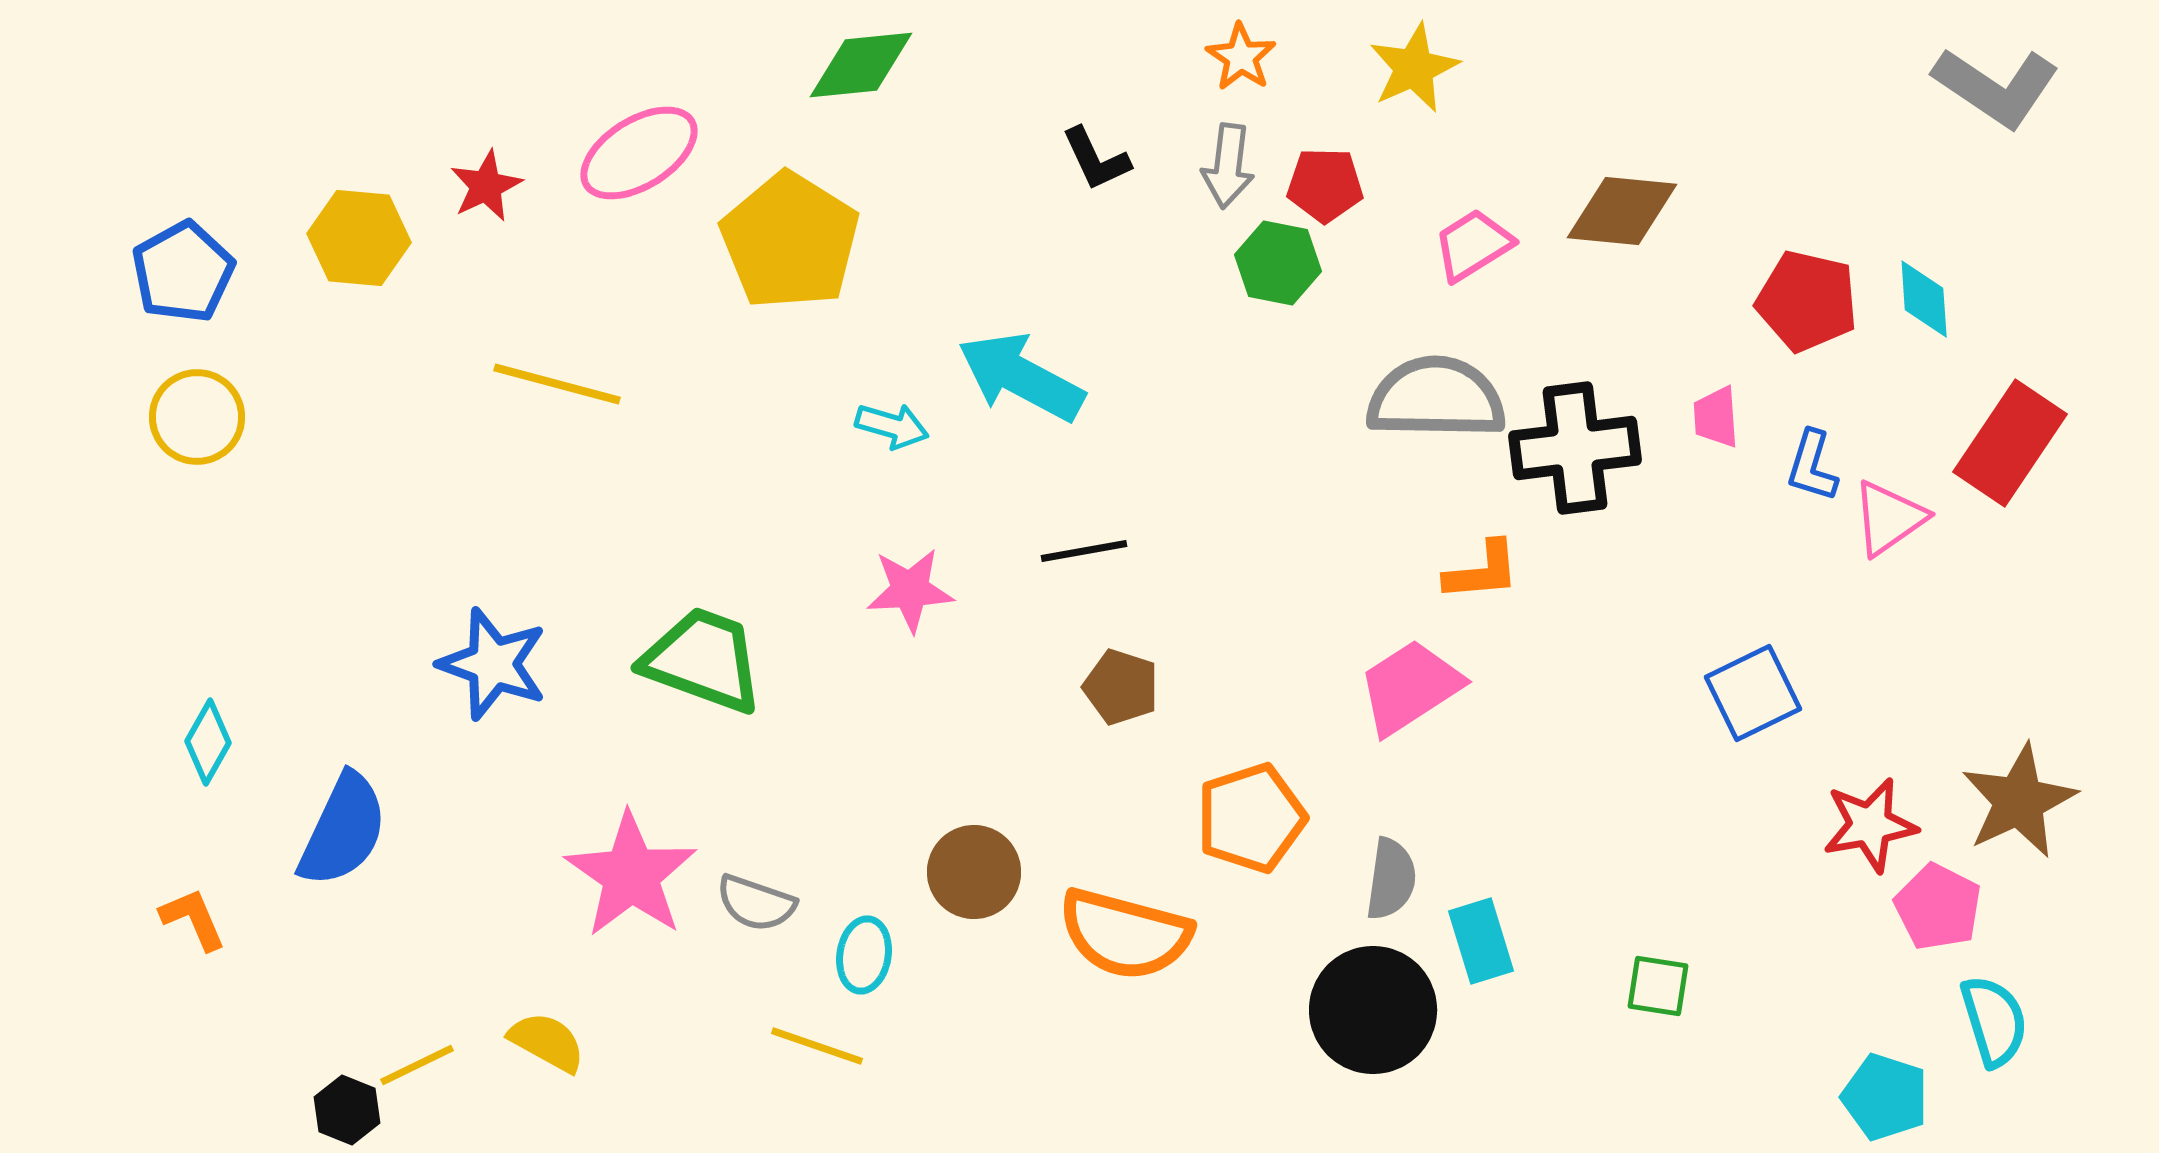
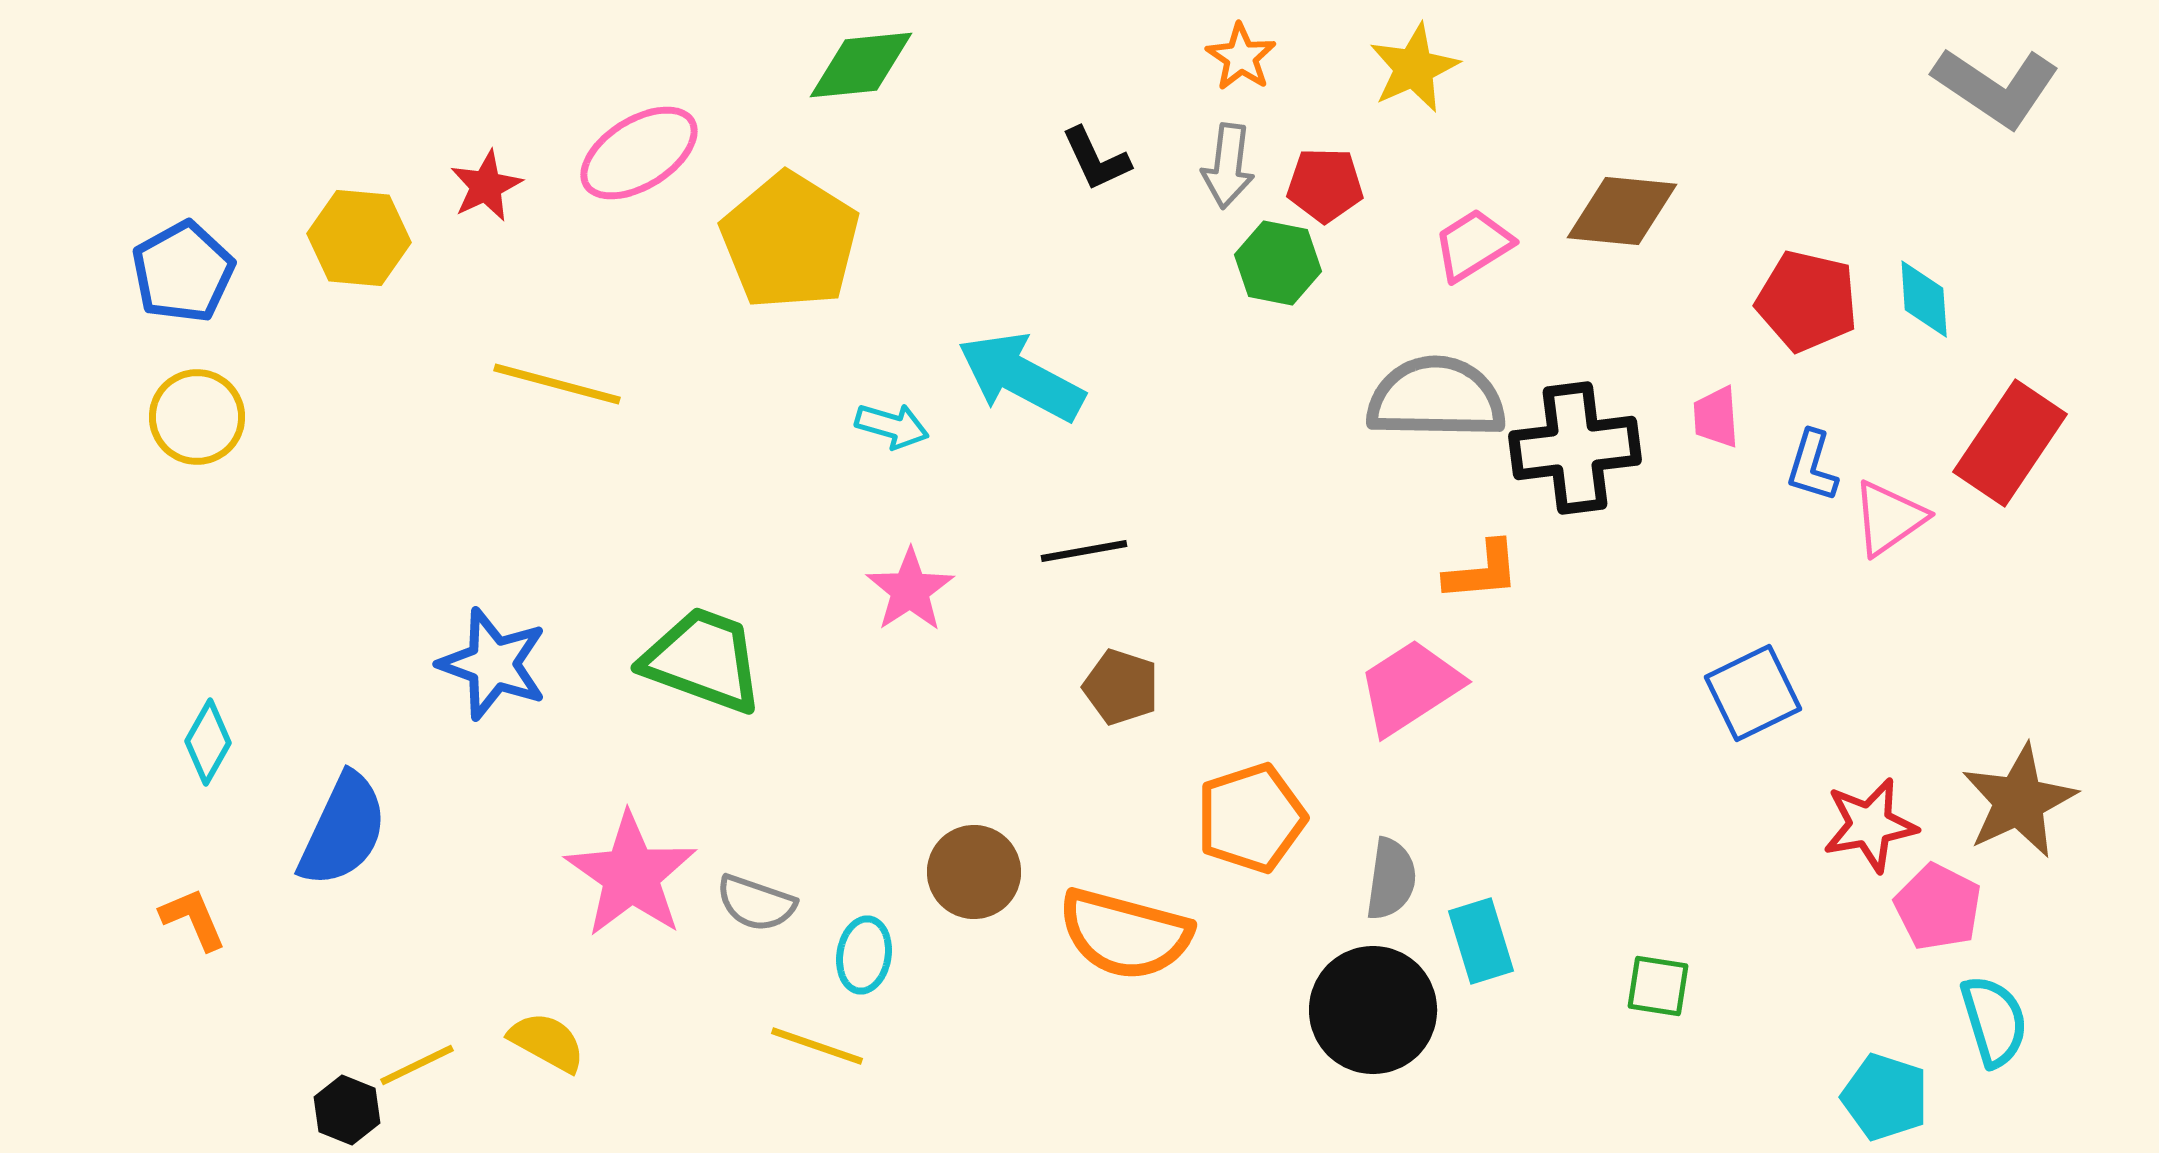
pink star at (910, 590): rotated 30 degrees counterclockwise
